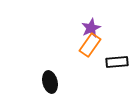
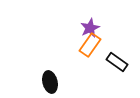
purple star: moved 1 px left
black rectangle: rotated 40 degrees clockwise
